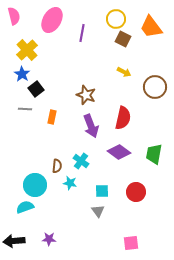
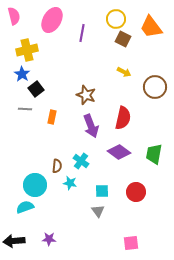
yellow cross: rotated 30 degrees clockwise
